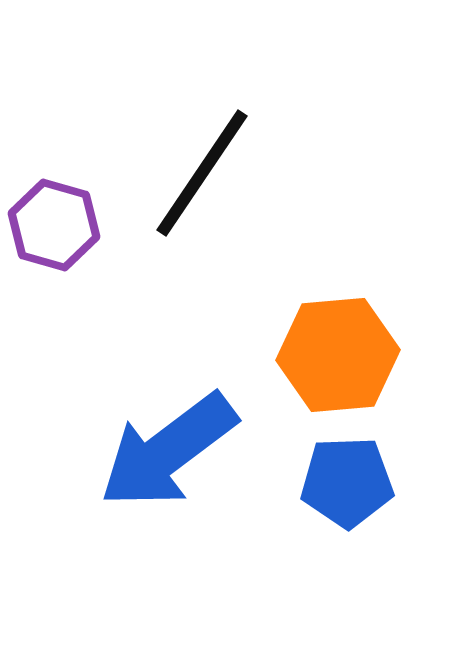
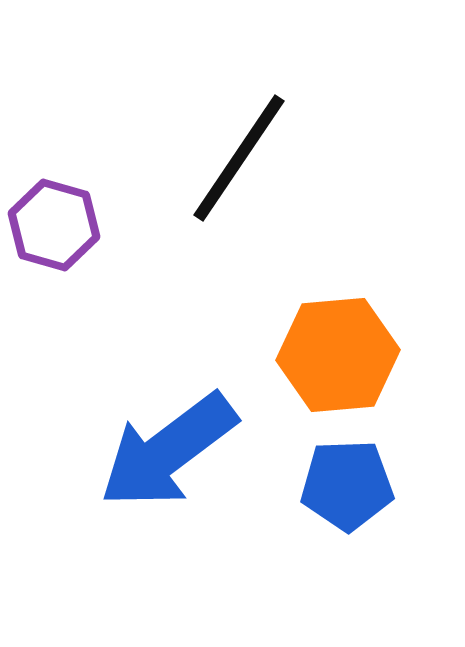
black line: moved 37 px right, 15 px up
blue pentagon: moved 3 px down
